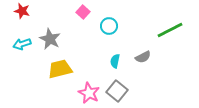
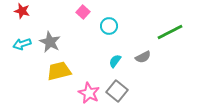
green line: moved 2 px down
gray star: moved 3 px down
cyan semicircle: rotated 24 degrees clockwise
yellow trapezoid: moved 1 px left, 2 px down
